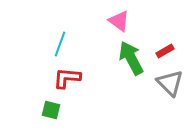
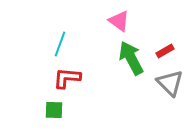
green square: moved 3 px right; rotated 12 degrees counterclockwise
